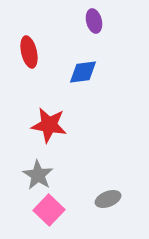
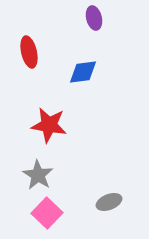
purple ellipse: moved 3 px up
gray ellipse: moved 1 px right, 3 px down
pink square: moved 2 px left, 3 px down
